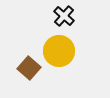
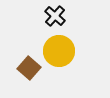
black cross: moved 9 px left
